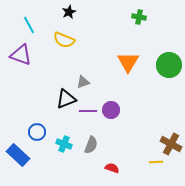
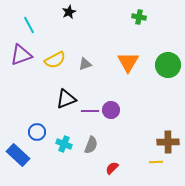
yellow semicircle: moved 9 px left, 20 px down; rotated 50 degrees counterclockwise
purple triangle: rotated 40 degrees counterclockwise
green circle: moved 1 px left
gray triangle: moved 2 px right, 18 px up
purple line: moved 2 px right
brown cross: moved 3 px left, 2 px up; rotated 30 degrees counterclockwise
red semicircle: rotated 64 degrees counterclockwise
